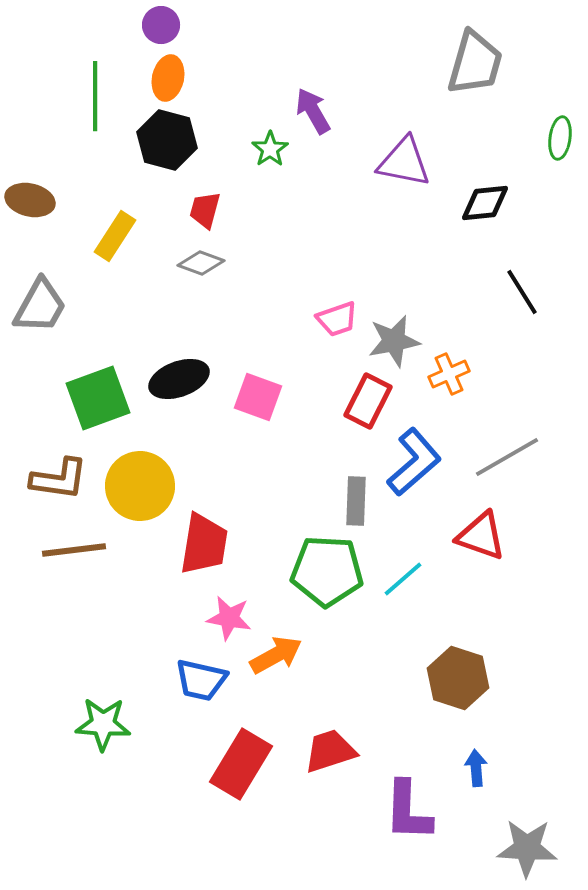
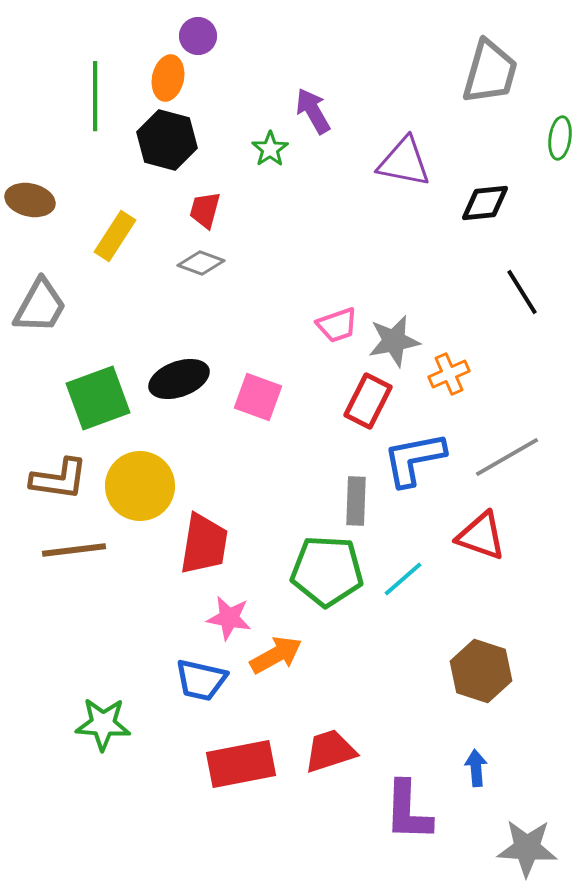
purple circle at (161, 25): moved 37 px right, 11 px down
gray trapezoid at (475, 63): moved 15 px right, 9 px down
pink trapezoid at (337, 319): moved 6 px down
blue L-shape at (414, 462): moved 3 px up; rotated 150 degrees counterclockwise
brown hexagon at (458, 678): moved 23 px right, 7 px up
red rectangle at (241, 764): rotated 48 degrees clockwise
